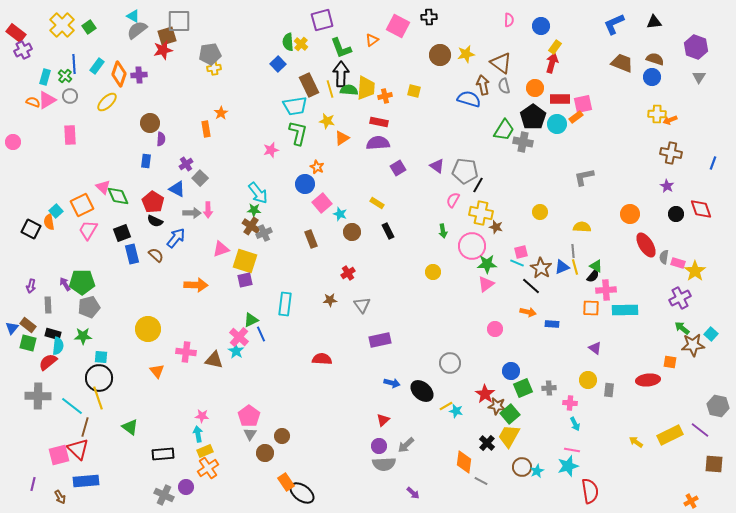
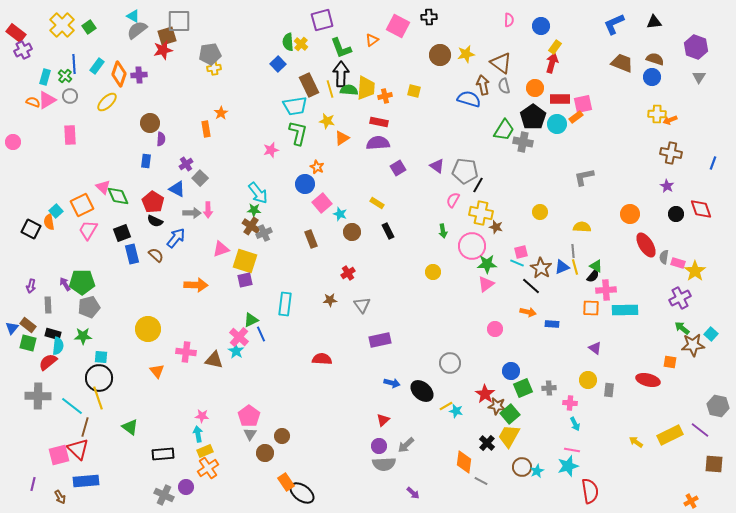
red ellipse at (648, 380): rotated 20 degrees clockwise
